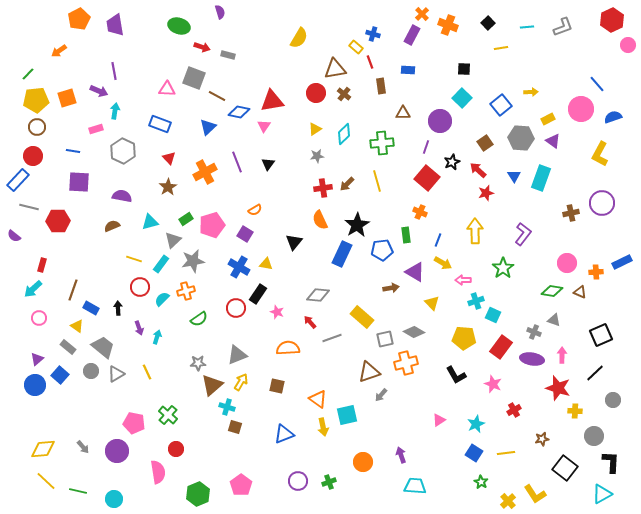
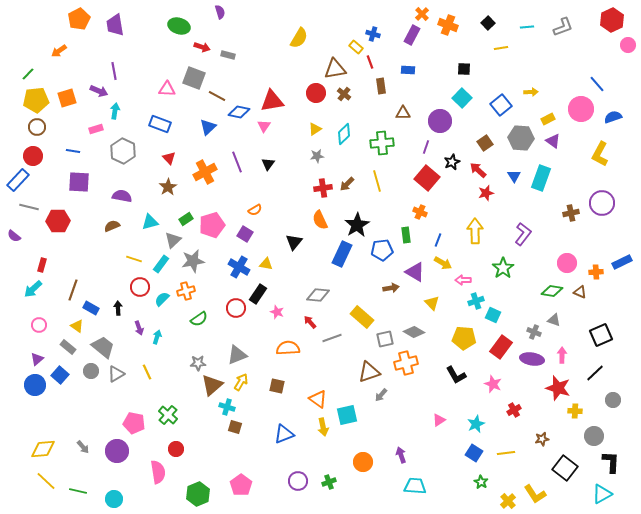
pink circle at (39, 318): moved 7 px down
